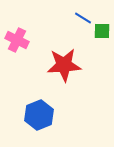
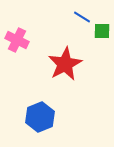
blue line: moved 1 px left, 1 px up
red star: moved 1 px right, 1 px up; rotated 24 degrees counterclockwise
blue hexagon: moved 1 px right, 2 px down
